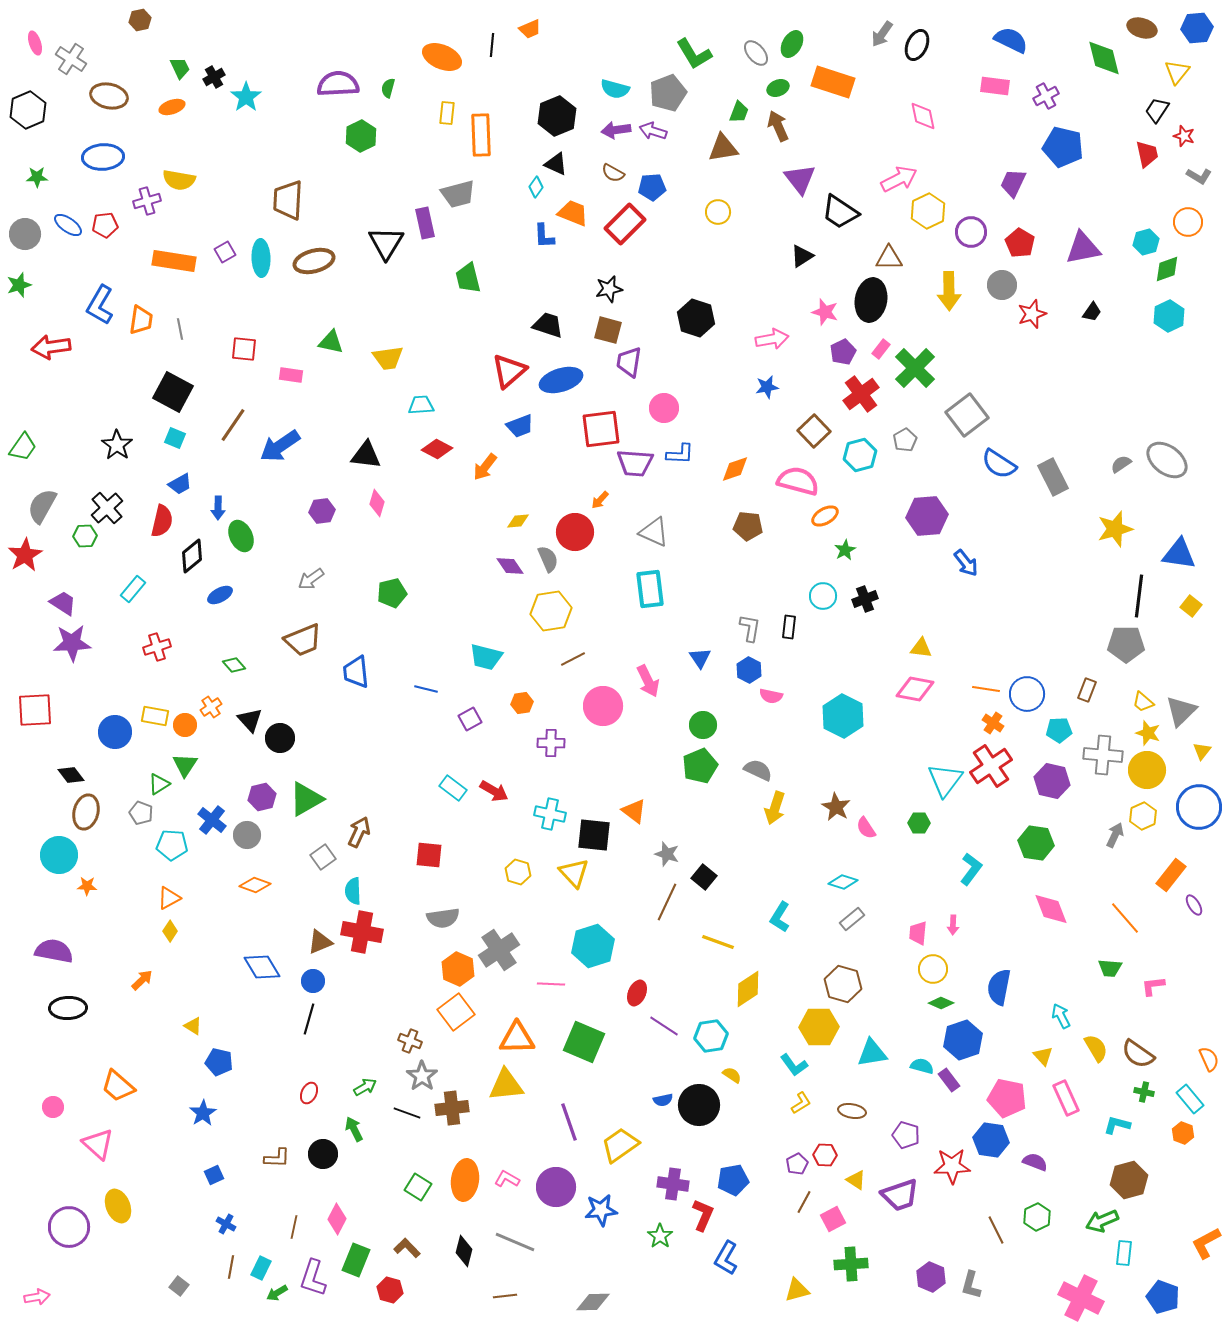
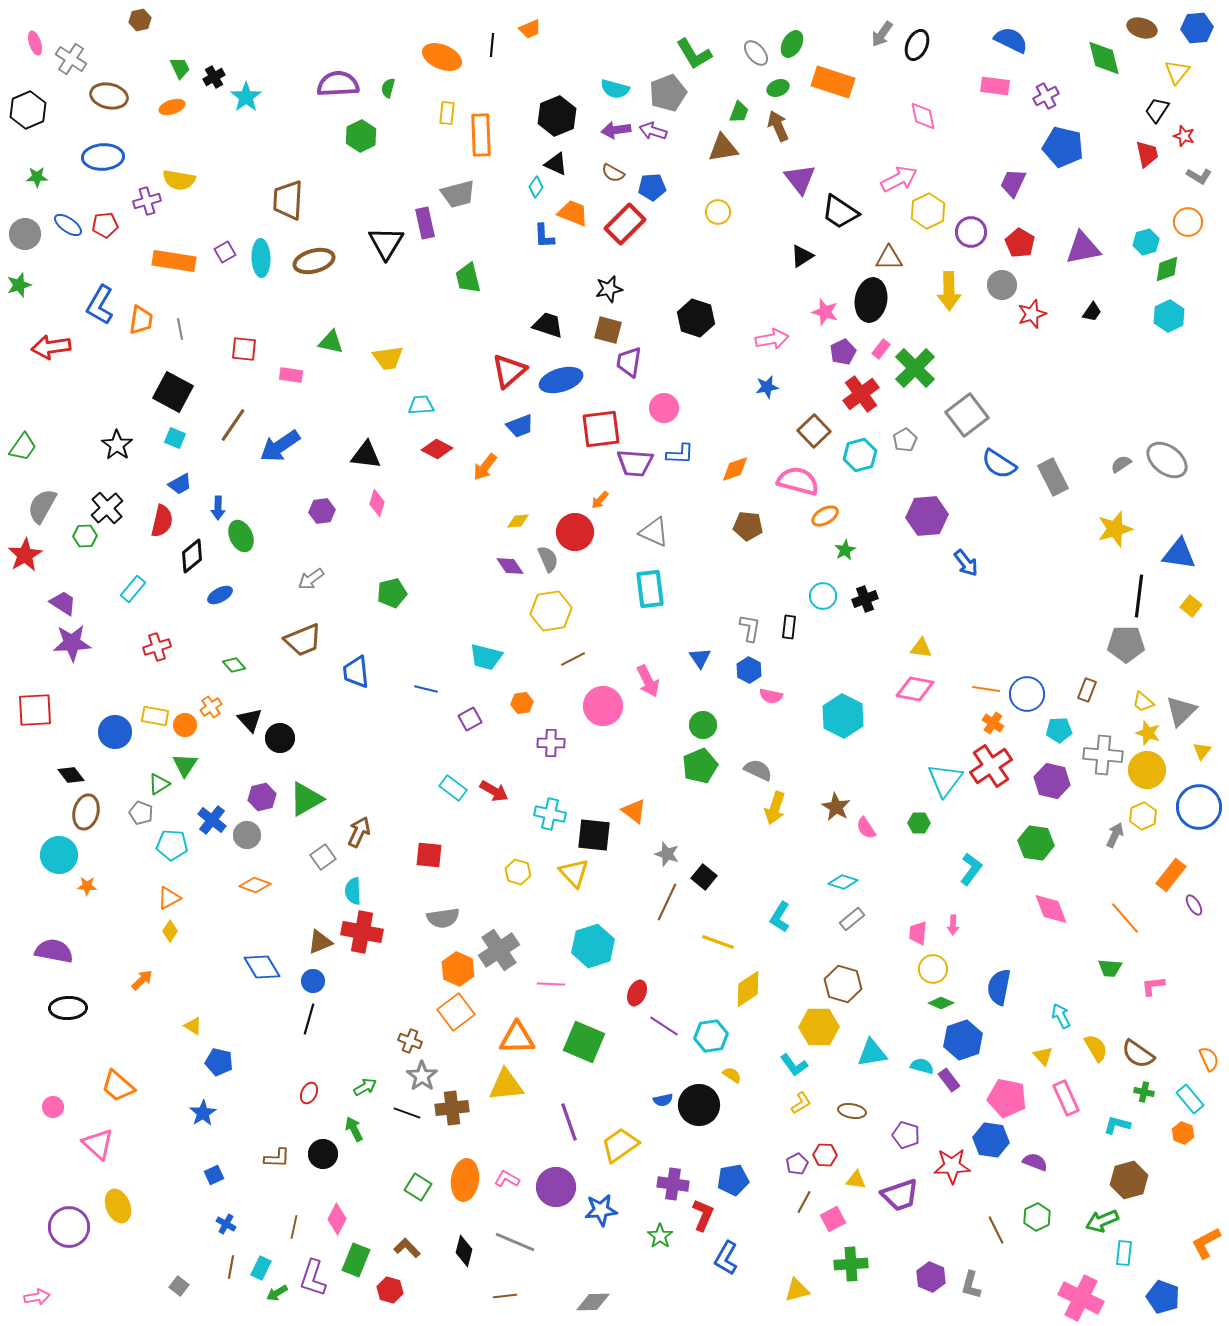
yellow triangle at (856, 1180): rotated 25 degrees counterclockwise
